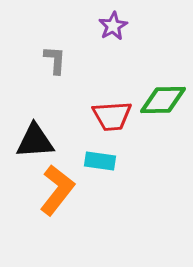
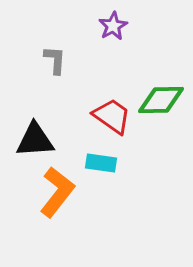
green diamond: moved 2 px left
red trapezoid: rotated 141 degrees counterclockwise
black triangle: moved 1 px up
cyan rectangle: moved 1 px right, 2 px down
orange L-shape: moved 2 px down
